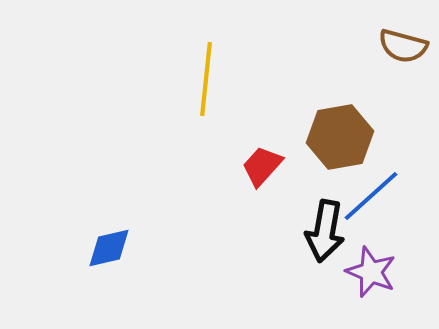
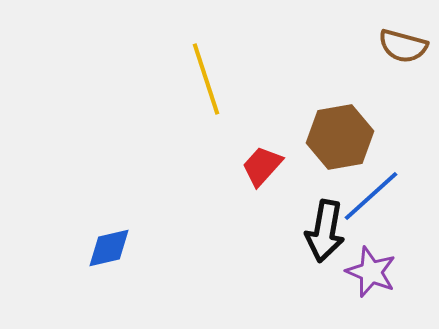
yellow line: rotated 24 degrees counterclockwise
